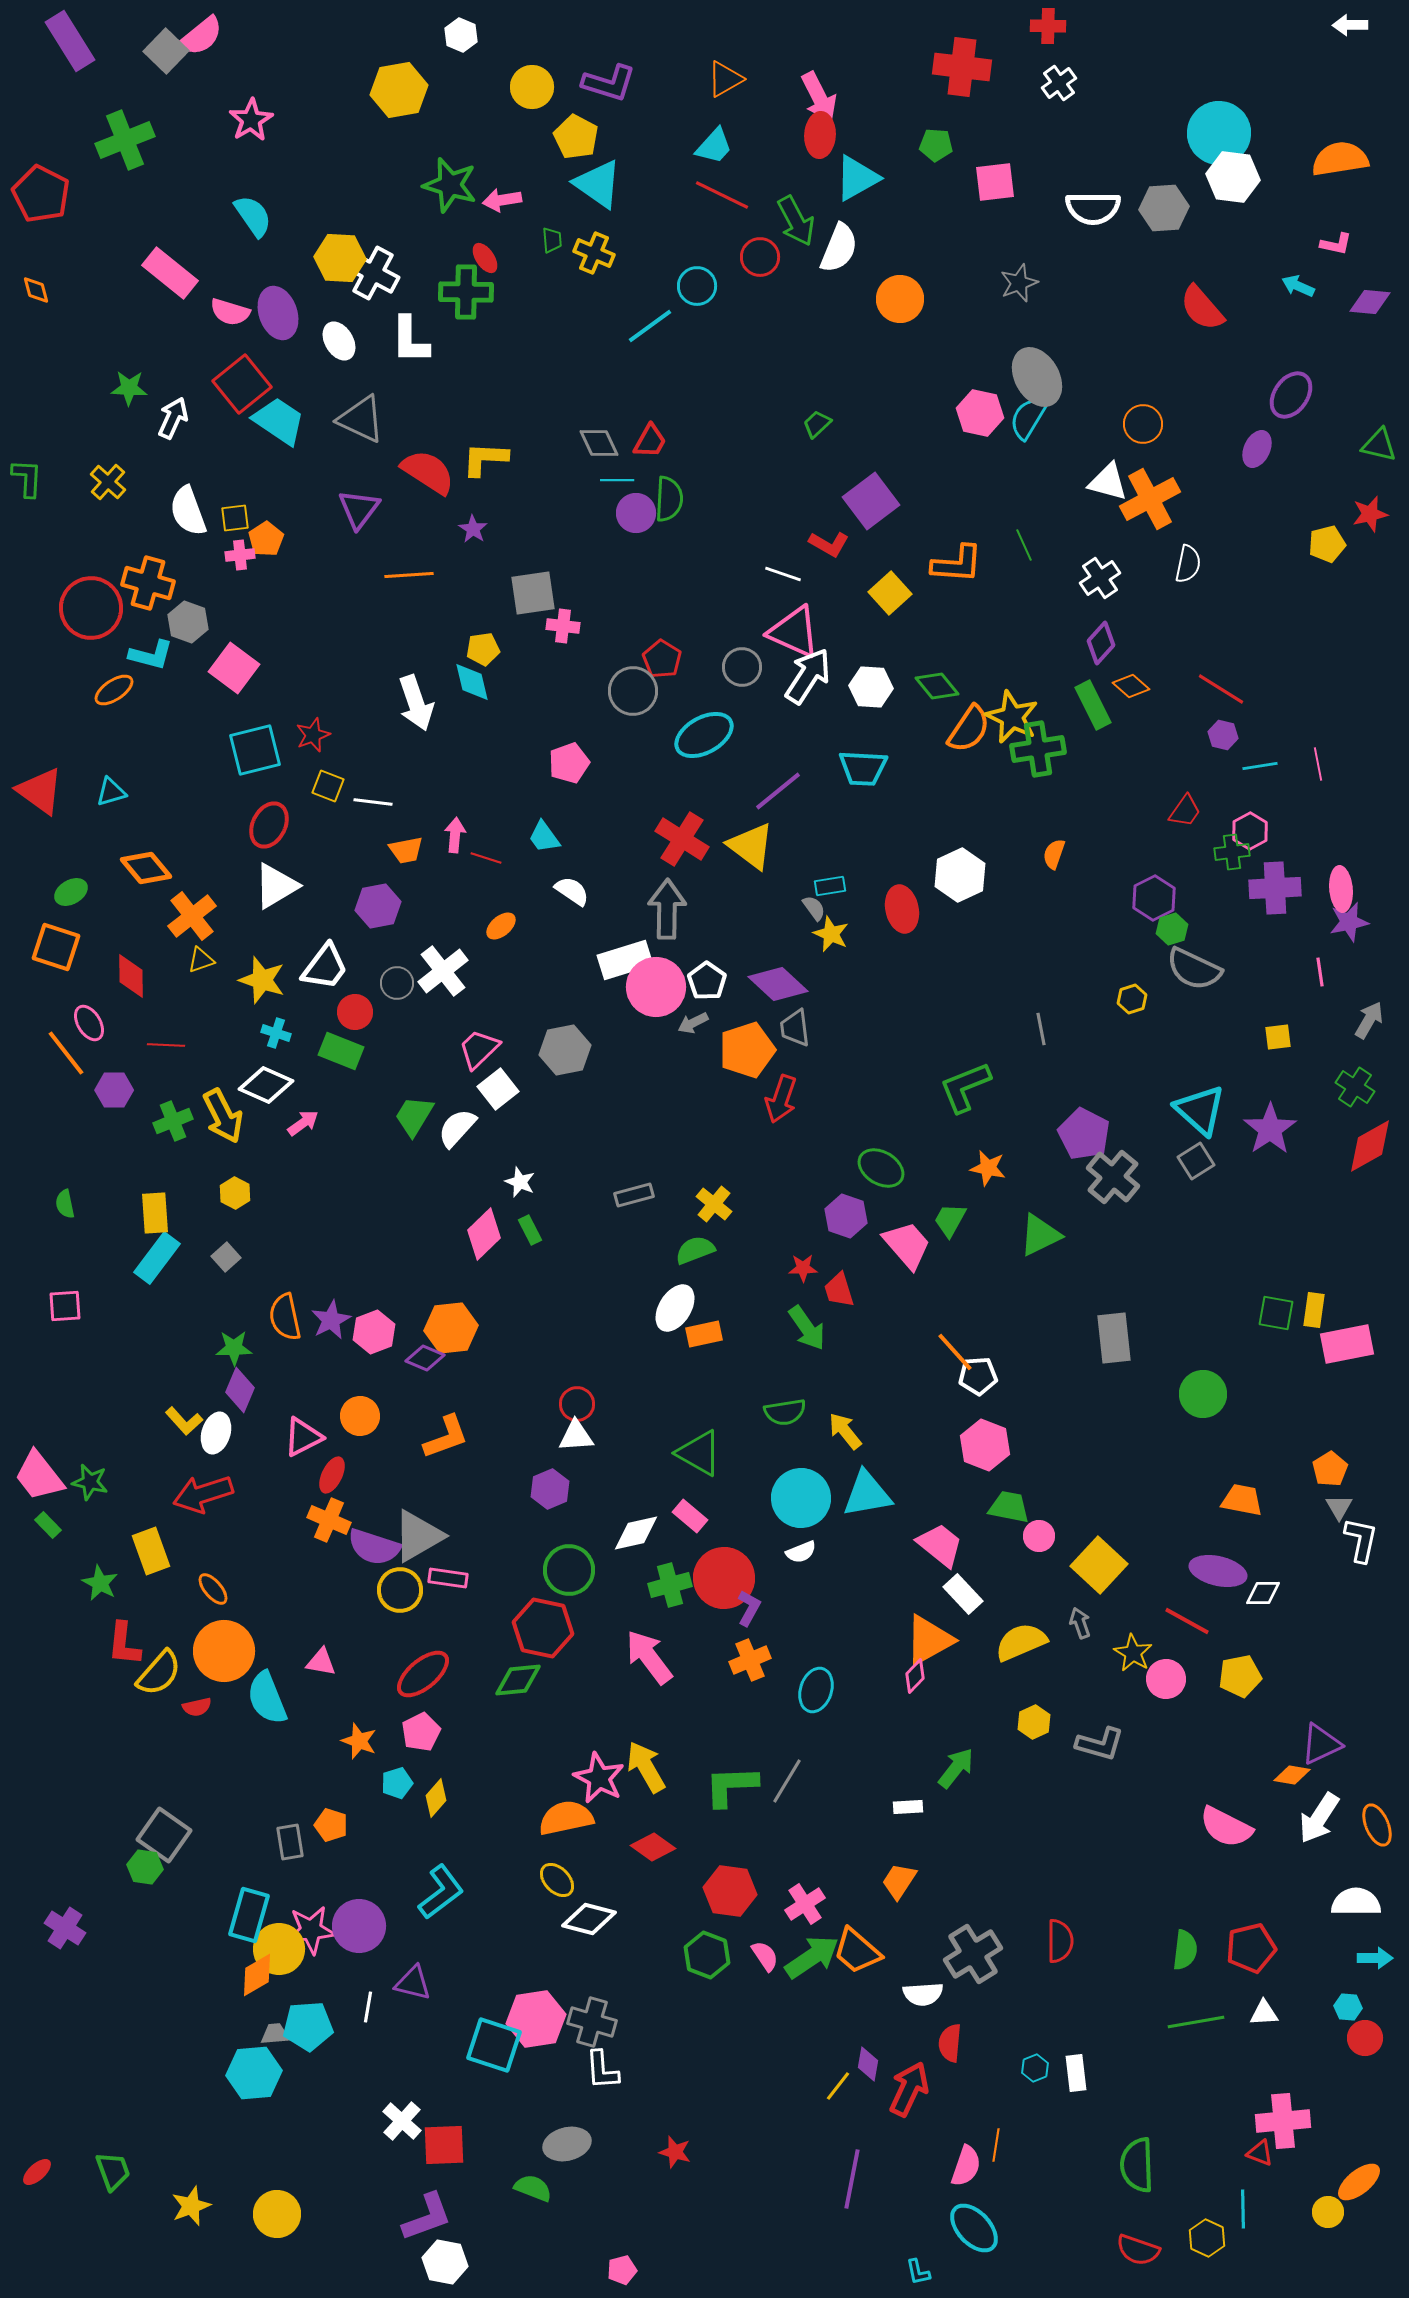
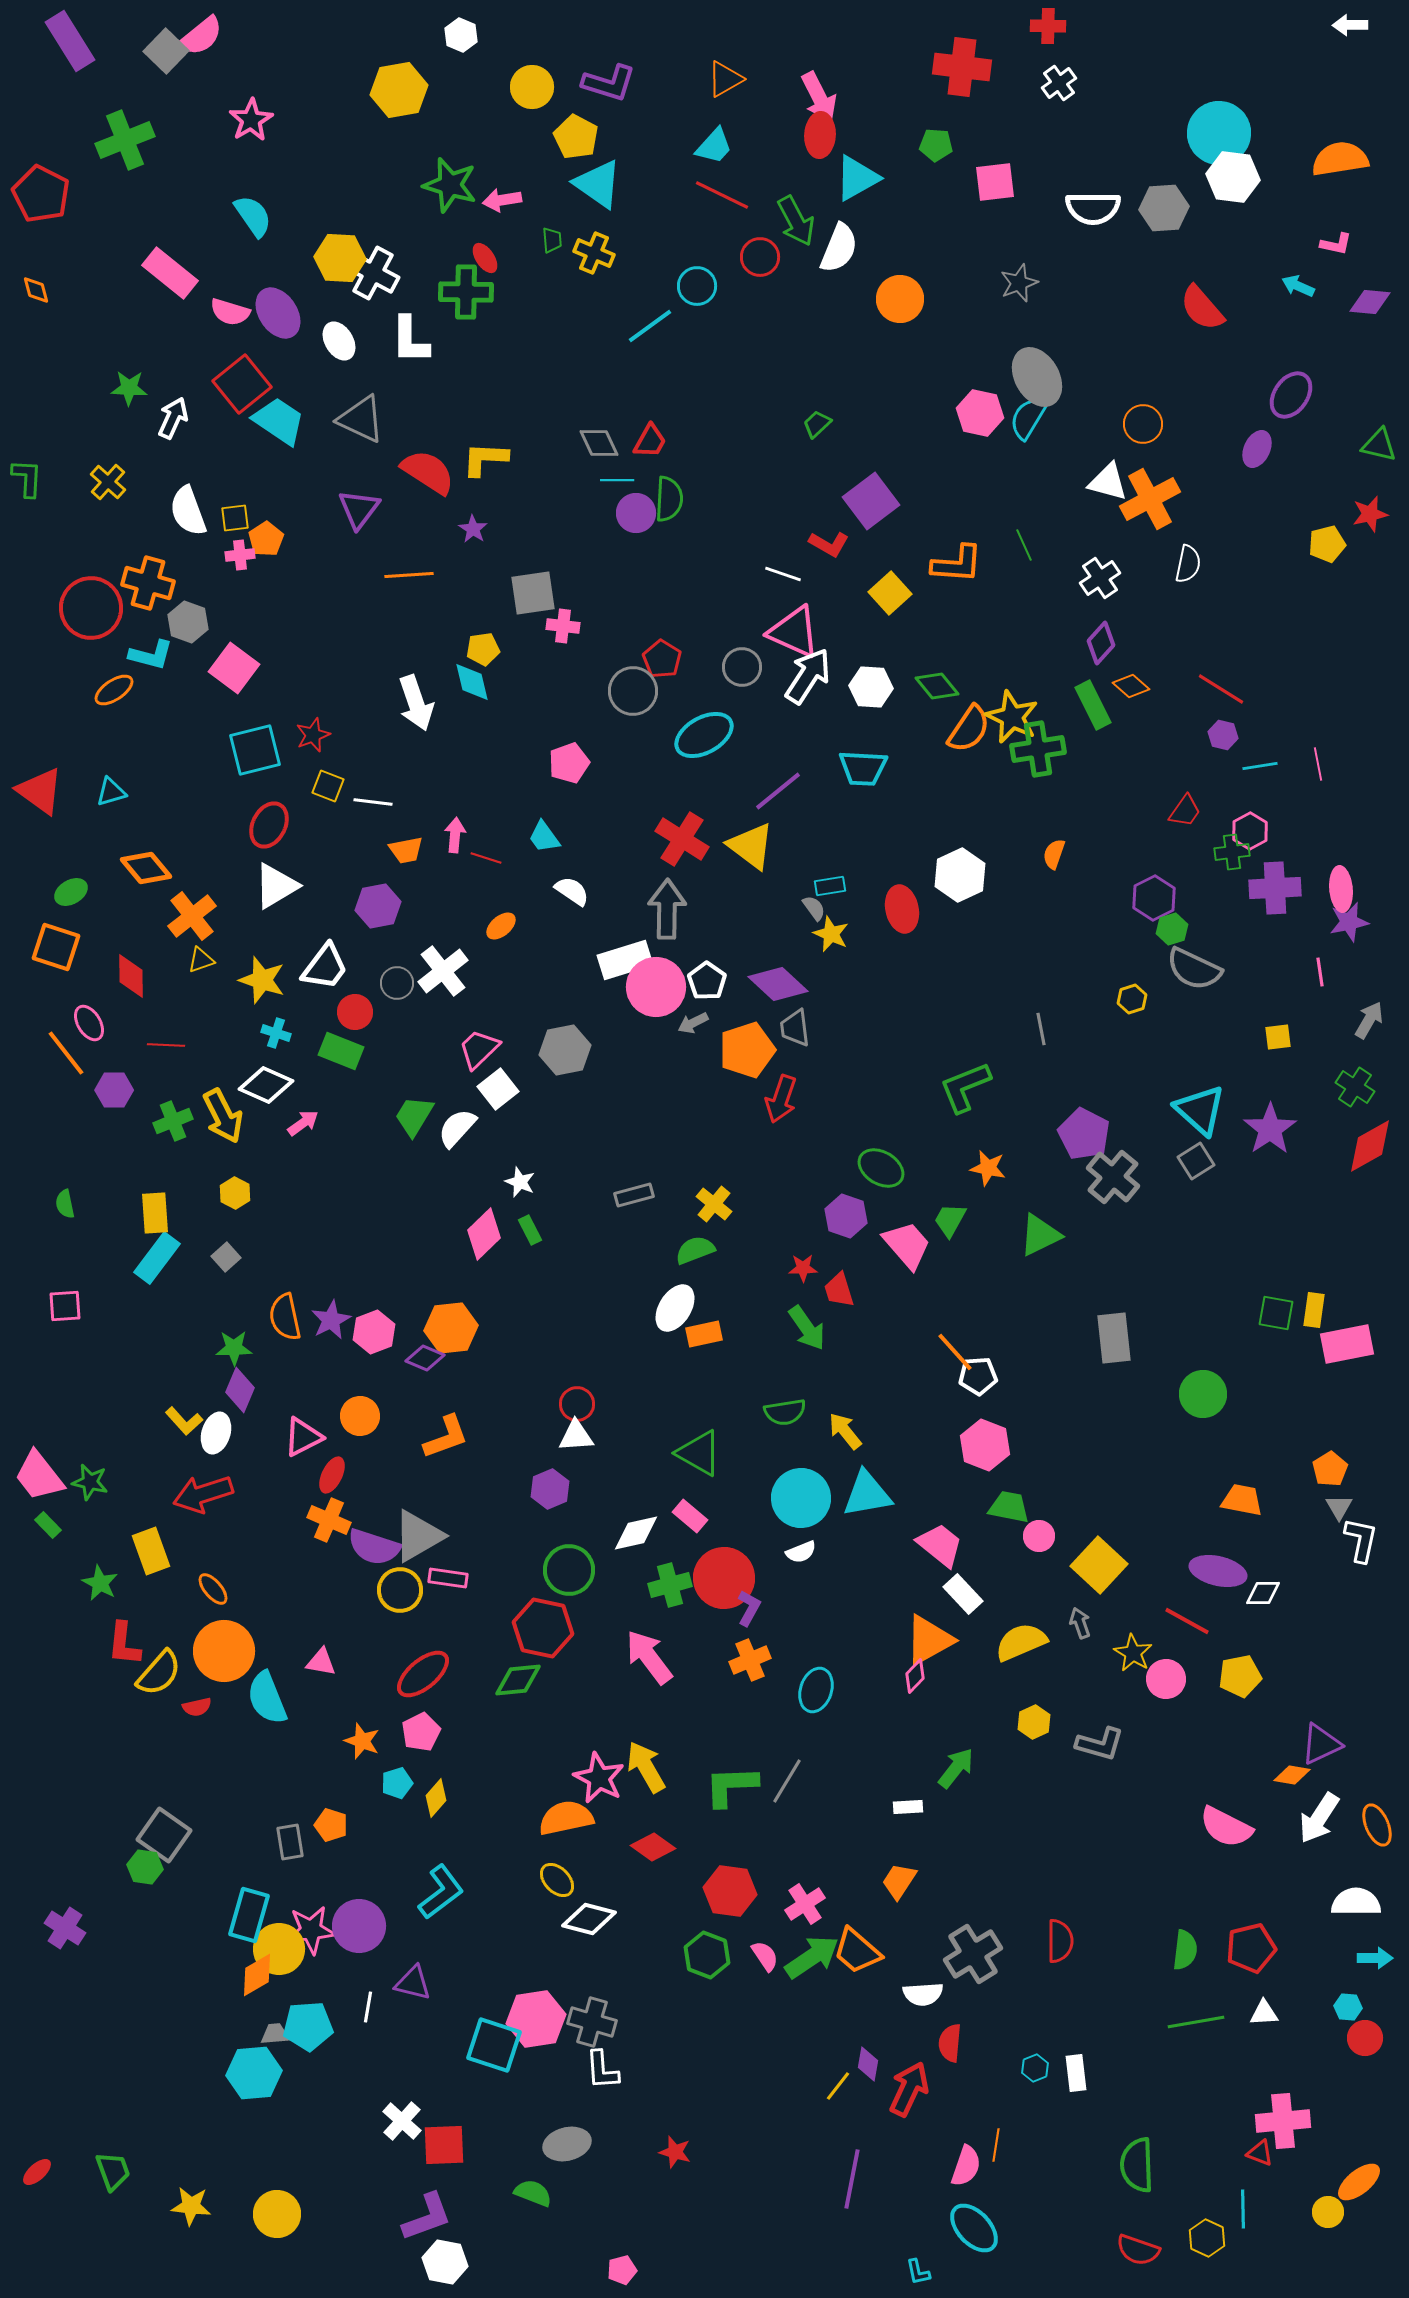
purple ellipse at (278, 313): rotated 15 degrees counterclockwise
orange star at (359, 1741): moved 3 px right
green semicircle at (533, 2188): moved 5 px down
yellow star at (191, 2206): rotated 27 degrees clockwise
